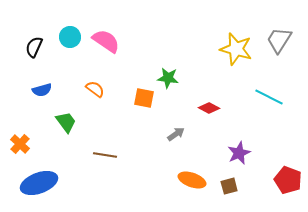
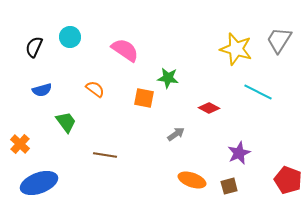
pink semicircle: moved 19 px right, 9 px down
cyan line: moved 11 px left, 5 px up
